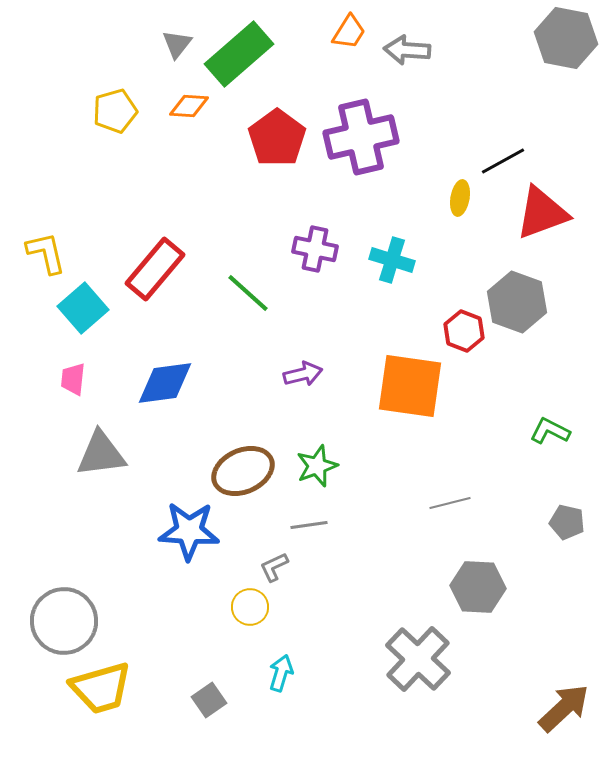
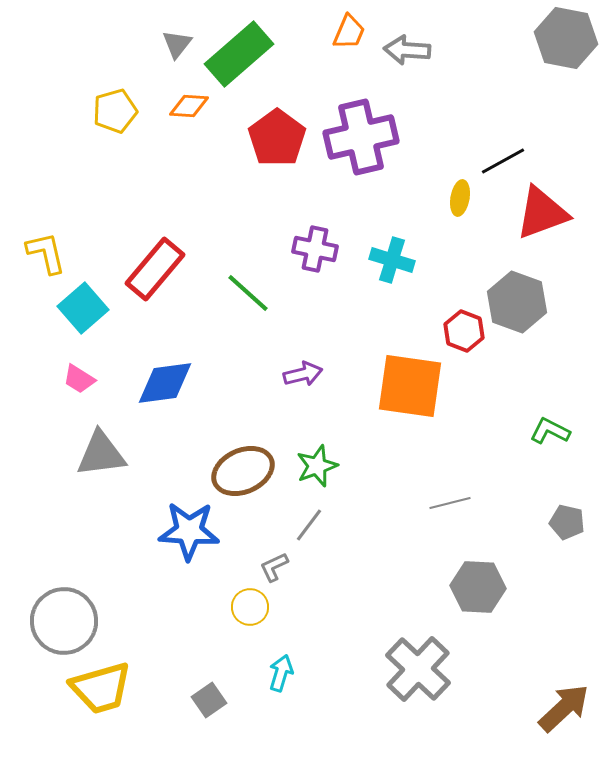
orange trapezoid at (349, 32): rotated 9 degrees counterclockwise
pink trapezoid at (73, 379): moved 6 px right; rotated 64 degrees counterclockwise
gray line at (309, 525): rotated 45 degrees counterclockwise
gray cross at (418, 659): moved 10 px down
